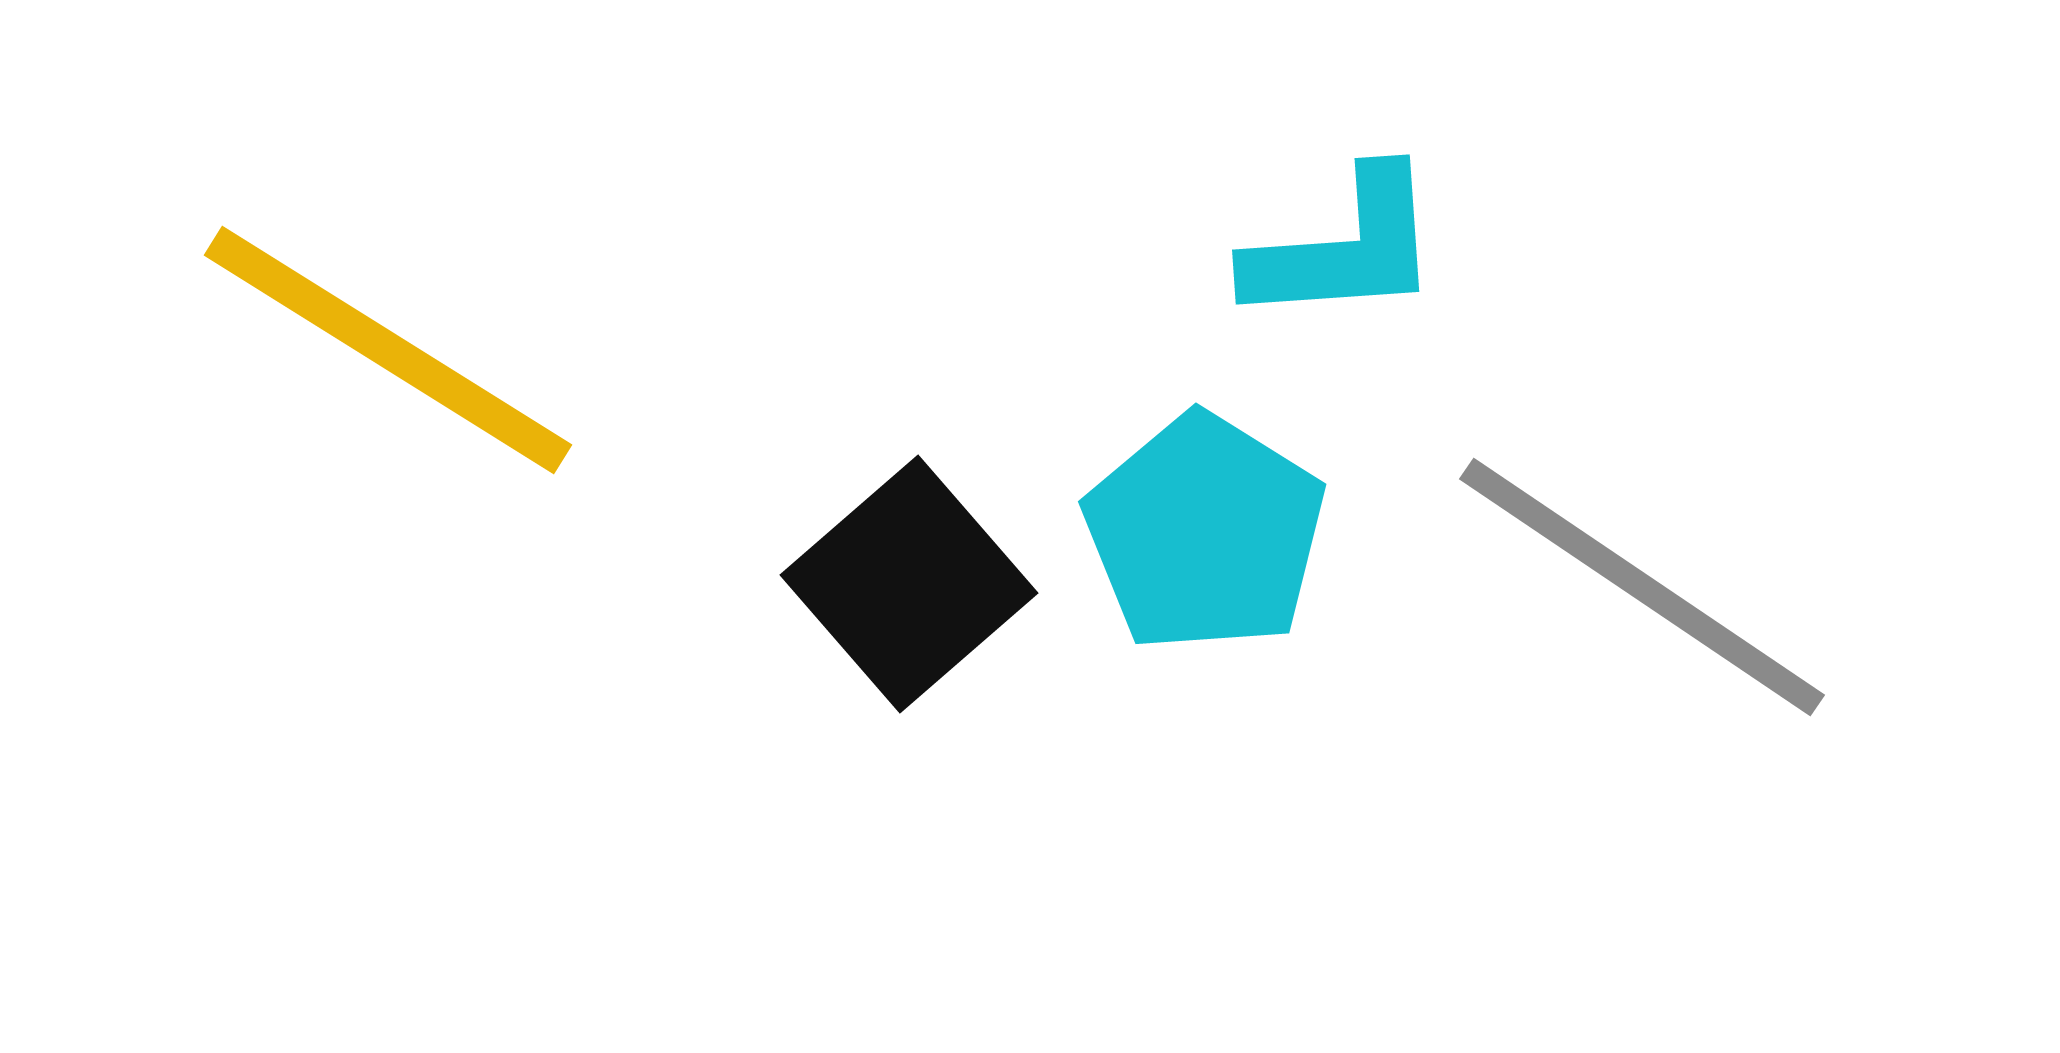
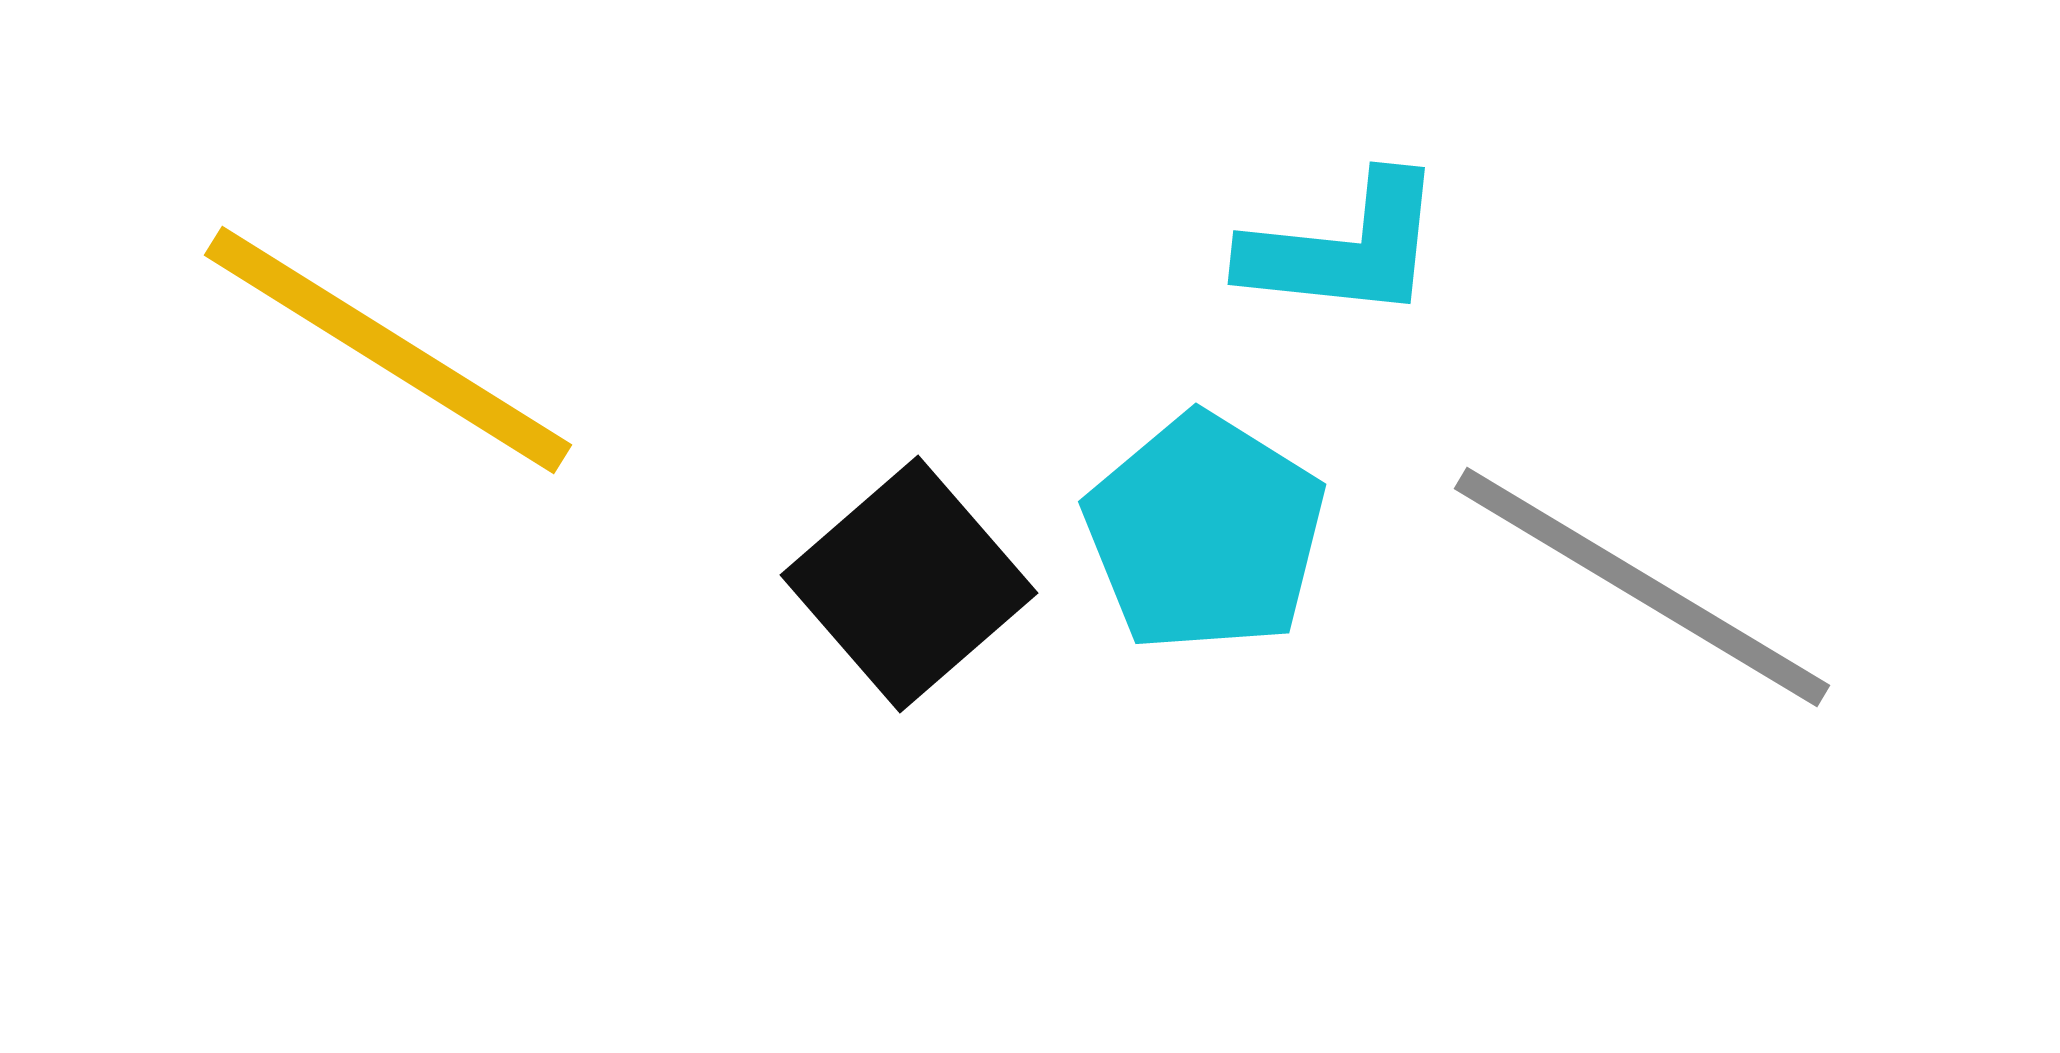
cyan L-shape: rotated 10 degrees clockwise
gray line: rotated 3 degrees counterclockwise
